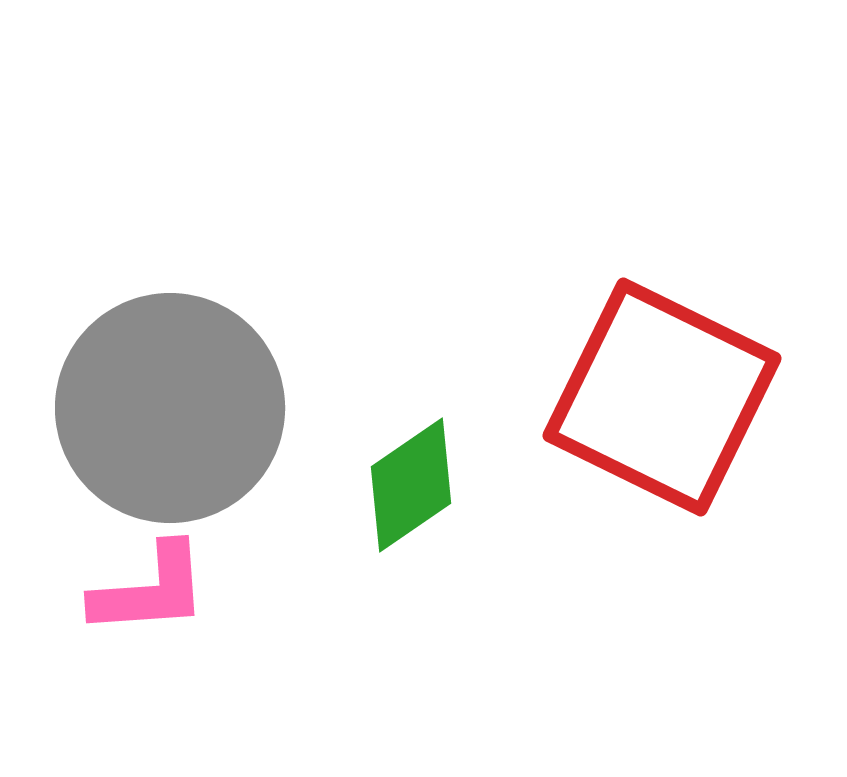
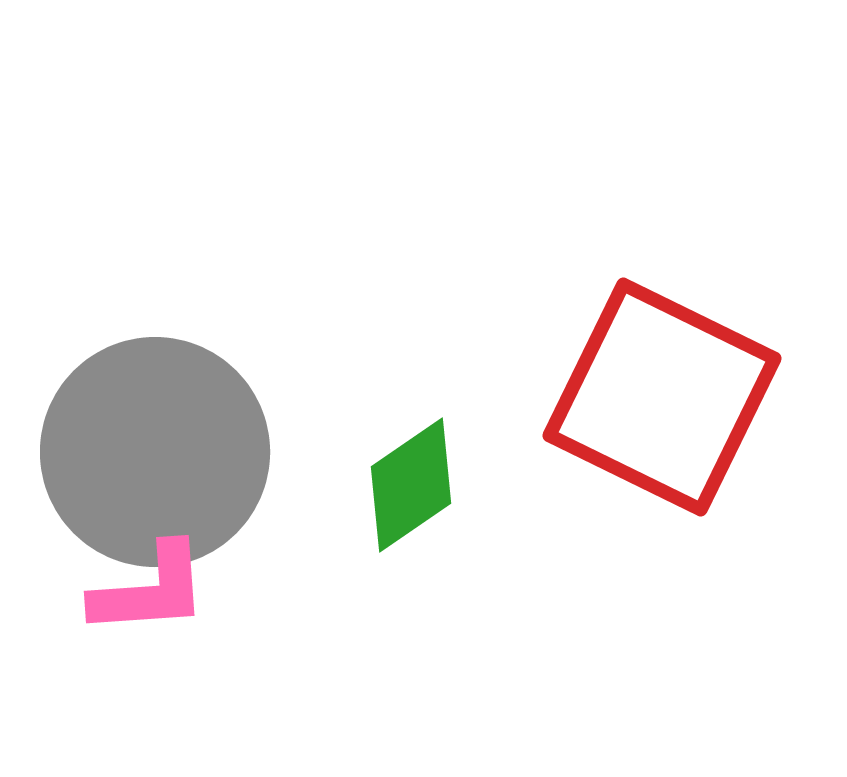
gray circle: moved 15 px left, 44 px down
